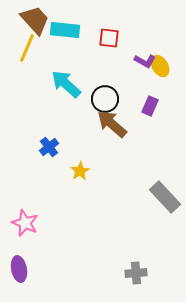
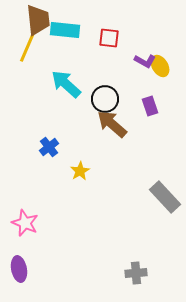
brown trapezoid: moved 3 px right; rotated 36 degrees clockwise
purple rectangle: rotated 42 degrees counterclockwise
